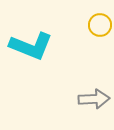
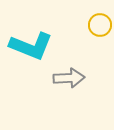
gray arrow: moved 25 px left, 21 px up
